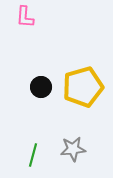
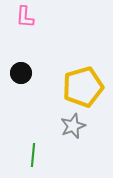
black circle: moved 20 px left, 14 px up
gray star: moved 23 px up; rotated 15 degrees counterclockwise
green line: rotated 10 degrees counterclockwise
